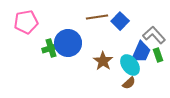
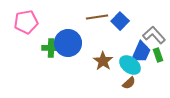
green cross: rotated 18 degrees clockwise
cyan ellipse: rotated 15 degrees counterclockwise
